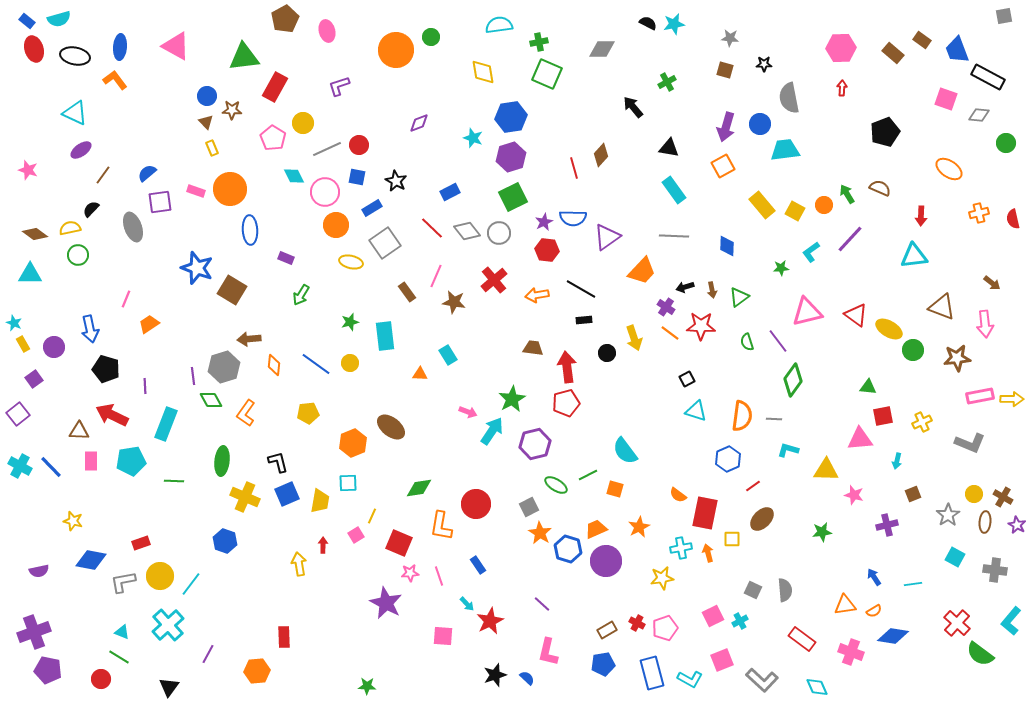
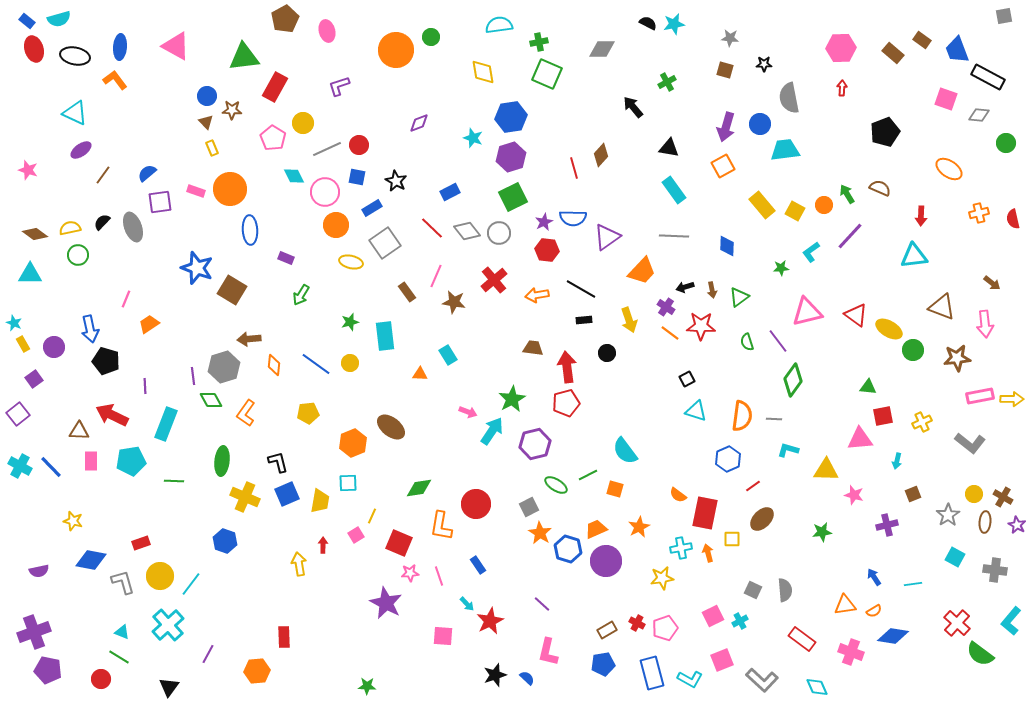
black semicircle at (91, 209): moved 11 px right, 13 px down
purple line at (850, 239): moved 3 px up
yellow arrow at (634, 338): moved 5 px left, 18 px up
black pentagon at (106, 369): moved 8 px up
gray L-shape at (970, 443): rotated 16 degrees clockwise
gray L-shape at (123, 582): rotated 84 degrees clockwise
